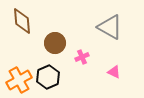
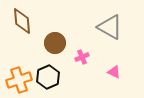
orange cross: rotated 10 degrees clockwise
